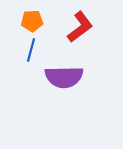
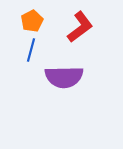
orange pentagon: rotated 25 degrees counterclockwise
